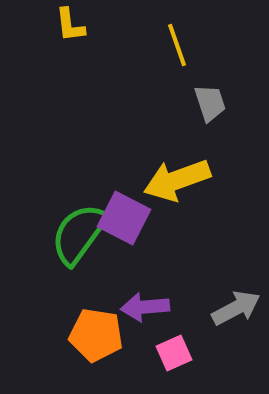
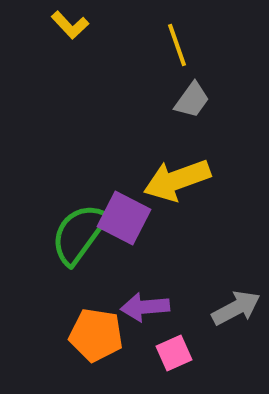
yellow L-shape: rotated 36 degrees counterclockwise
gray trapezoid: moved 18 px left, 3 px up; rotated 54 degrees clockwise
